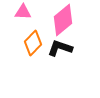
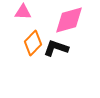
pink diamond: moved 6 px right; rotated 24 degrees clockwise
black L-shape: moved 4 px left
